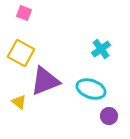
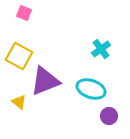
yellow square: moved 2 px left, 3 px down
